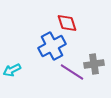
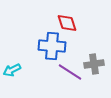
blue cross: rotated 32 degrees clockwise
purple line: moved 2 px left
